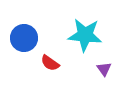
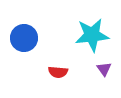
cyan star: moved 7 px right; rotated 12 degrees counterclockwise
red semicircle: moved 8 px right, 9 px down; rotated 30 degrees counterclockwise
